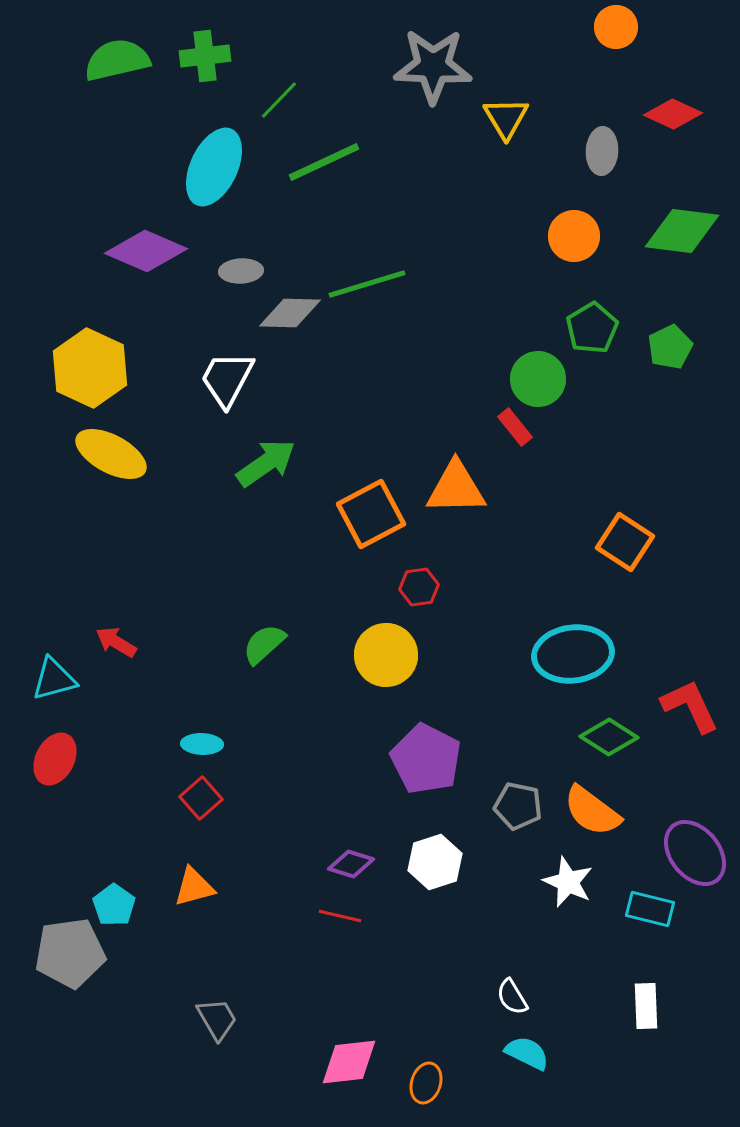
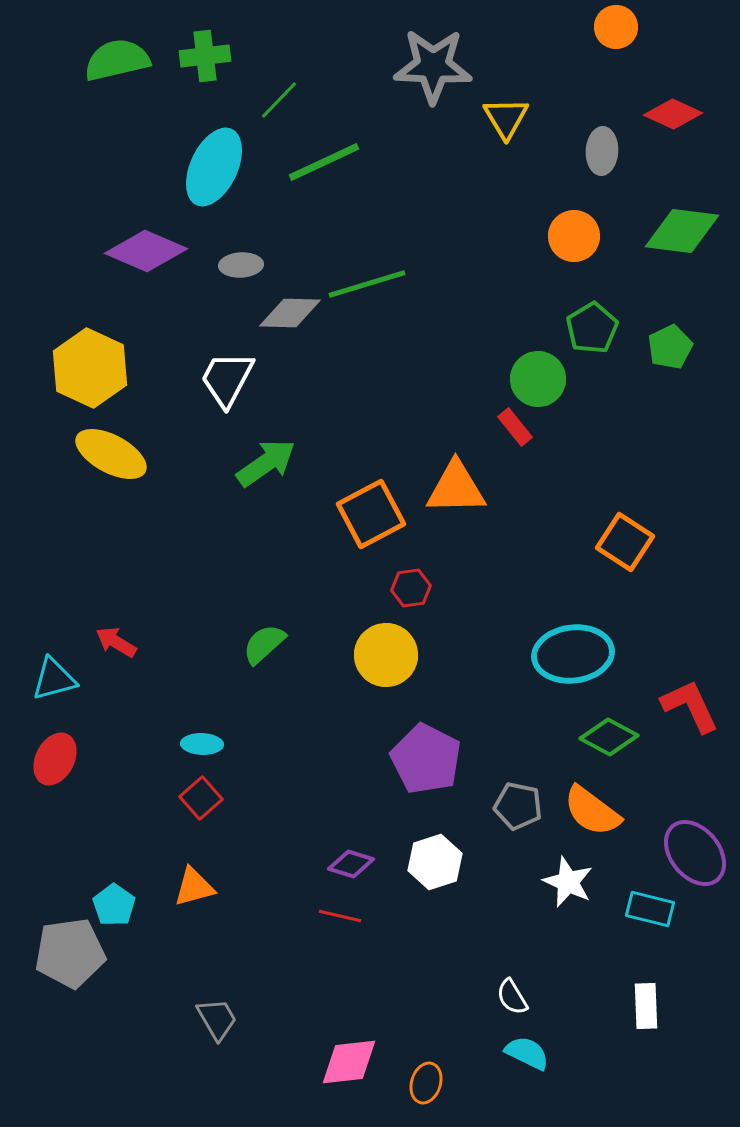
gray ellipse at (241, 271): moved 6 px up
red hexagon at (419, 587): moved 8 px left, 1 px down
green diamond at (609, 737): rotated 4 degrees counterclockwise
